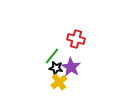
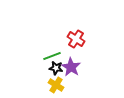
red cross: rotated 18 degrees clockwise
green line: rotated 30 degrees clockwise
yellow cross: moved 3 px left, 3 px down; rotated 21 degrees counterclockwise
